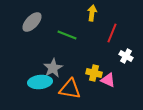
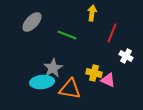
cyan ellipse: moved 2 px right
